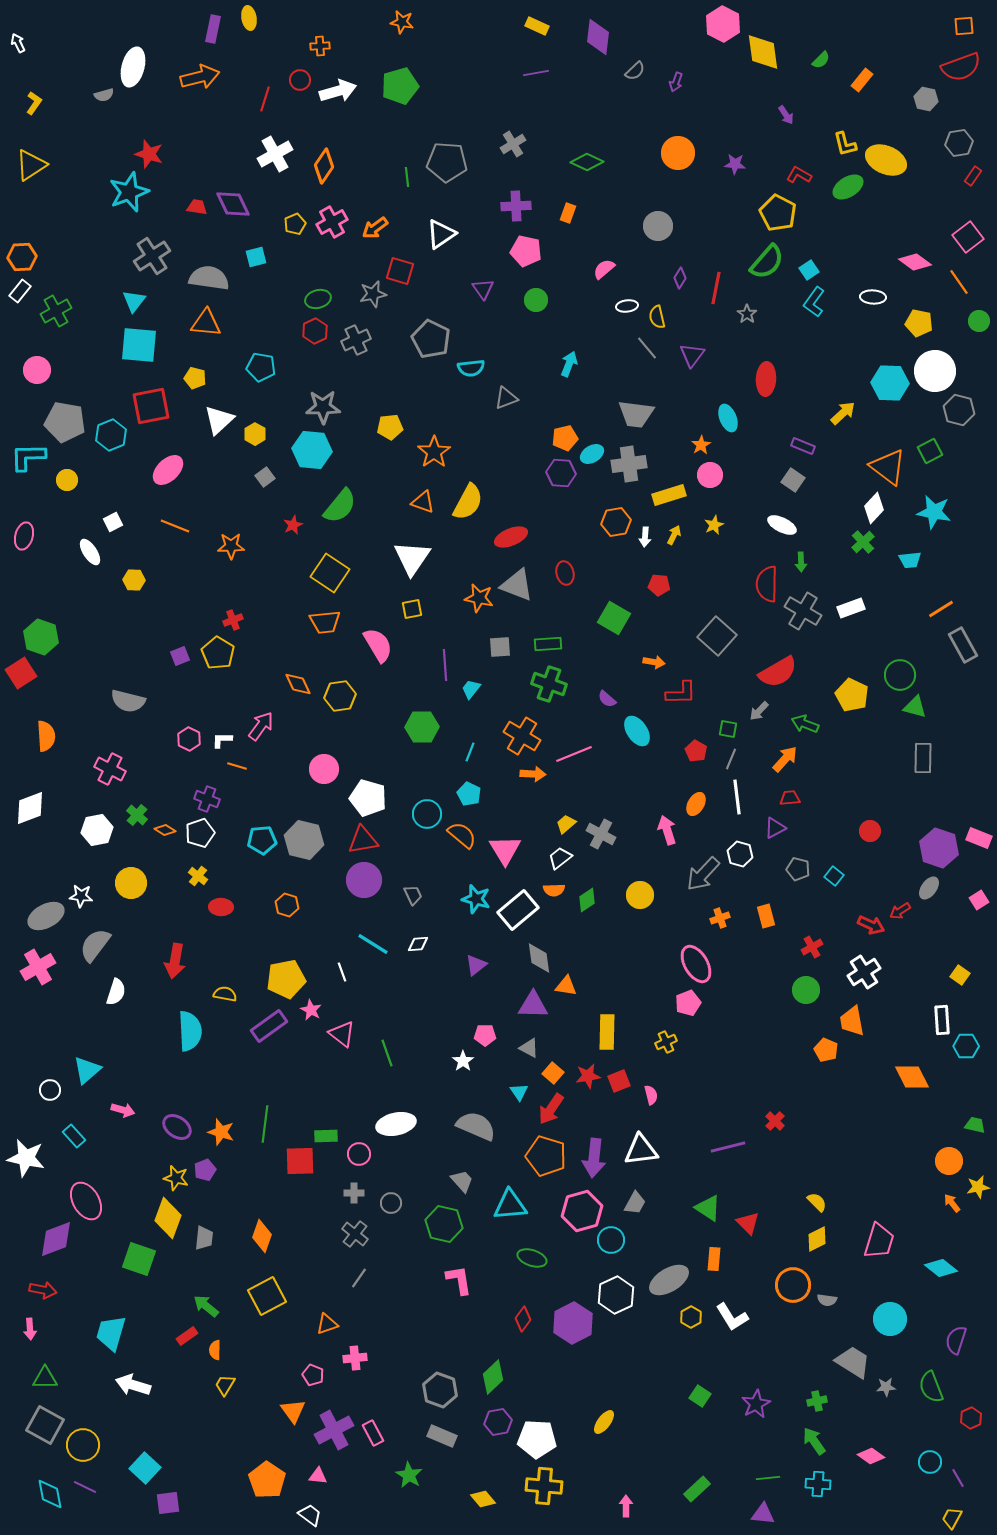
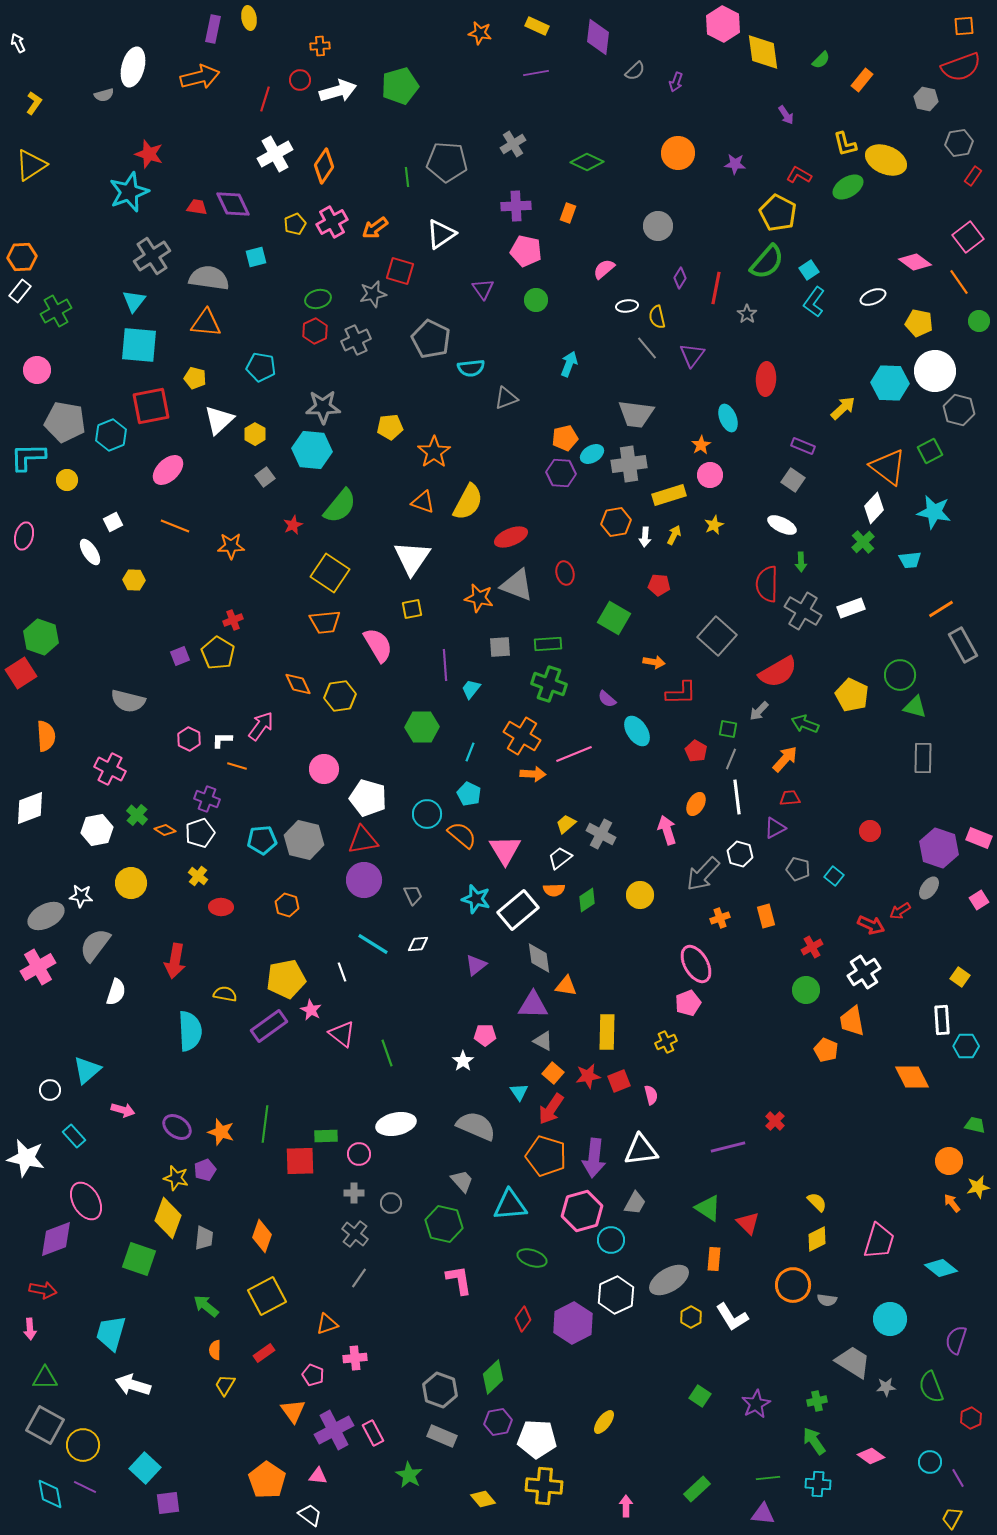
orange star at (402, 22): moved 78 px right, 11 px down
white ellipse at (873, 297): rotated 25 degrees counterclockwise
yellow arrow at (843, 413): moved 5 px up
yellow square at (960, 975): moved 2 px down
gray triangle at (529, 1048): moved 14 px right, 7 px up
red rectangle at (187, 1336): moved 77 px right, 17 px down
